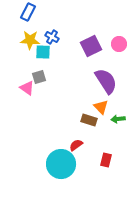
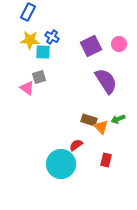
orange triangle: moved 20 px down
green arrow: rotated 16 degrees counterclockwise
